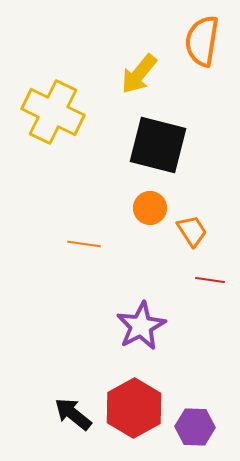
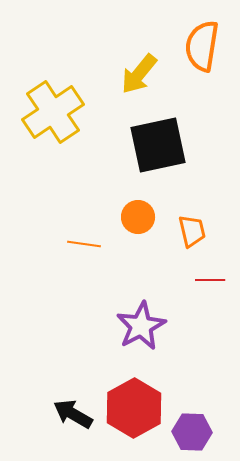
orange semicircle: moved 5 px down
yellow cross: rotated 30 degrees clockwise
black square: rotated 26 degrees counterclockwise
orange circle: moved 12 px left, 9 px down
orange trapezoid: rotated 20 degrees clockwise
red line: rotated 8 degrees counterclockwise
black arrow: rotated 9 degrees counterclockwise
purple hexagon: moved 3 px left, 5 px down
